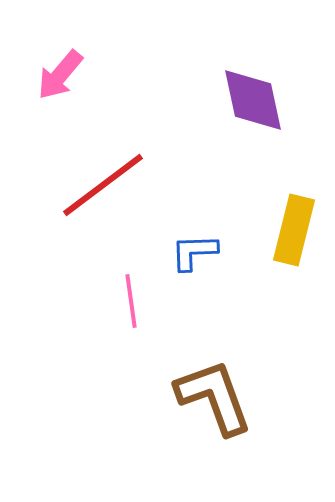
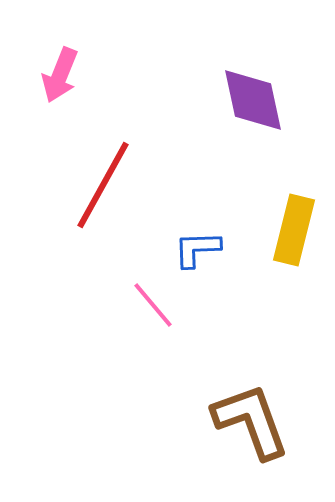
pink arrow: rotated 18 degrees counterclockwise
red line: rotated 24 degrees counterclockwise
blue L-shape: moved 3 px right, 3 px up
pink line: moved 22 px right, 4 px down; rotated 32 degrees counterclockwise
brown L-shape: moved 37 px right, 24 px down
